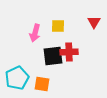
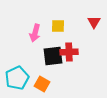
orange square: rotated 21 degrees clockwise
